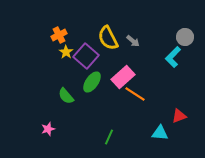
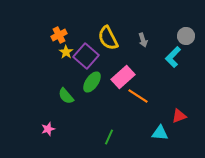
gray circle: moved 1 px right, 1 px up
gray arrow: moved 10 px right, 1 px up; rotated 32 degrees clockwise
orange line: moved 3 px right, 2 px down
